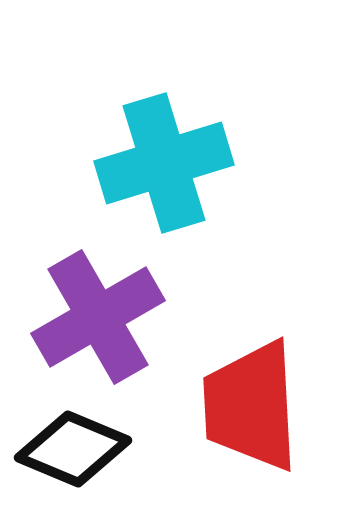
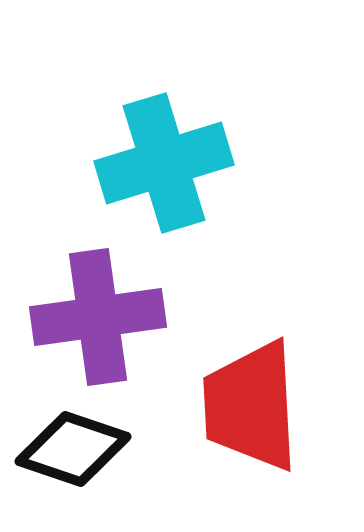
purple cross: rotated 22 degrees clockwise
black diamond: rotated 4 degrees counterclockwise
